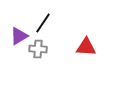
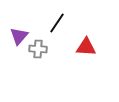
black line: moved 14 px right
purple triangle: rotated 18 degrees counterclockwise
